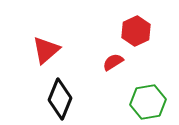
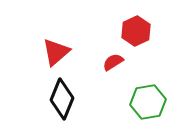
red triangle: moved 10 px right, 2 px down
black diamond: moved 2 px right
